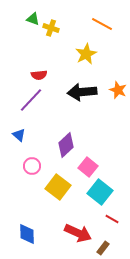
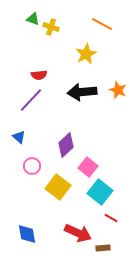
yellow cross: moved 1 px up
blue triangle: moved 2 px down
red line: moved 1 px left, 1 px up
blue diamond: rotated 10 degrees counterclockwise
brown rectangle: rotated 48 degrees clockwise
